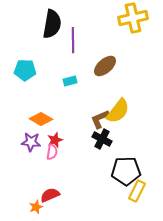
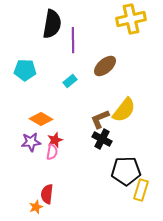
yellow cross: moved 2 px left, 1 px down
cyan rectangle: rotated 24 degrees counterclockwise
yellow semicircle: moved 6 px right, 1 px up
purple star: rotated 12 degrees counterclockwise
yellow rectangle: moved 4 px right, 1 px up; rotated 10 degrees counterclockwise
red semicircle: moved 3 px left, 1 px up; rotated 60 degrees counterclockwise
